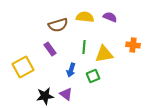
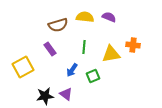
purple semicircle: moved 1 px left
yellow triangle: moved 7 px right
blue arrow: moved 1 px right; rotated 16 degrees clockwise
